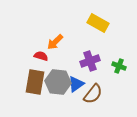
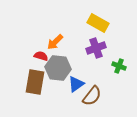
purple cross: moved 6 px right, 13 px up
gray hexagon: moved 14 px up
brown semicircle: moved 1 px left, 2 px down
